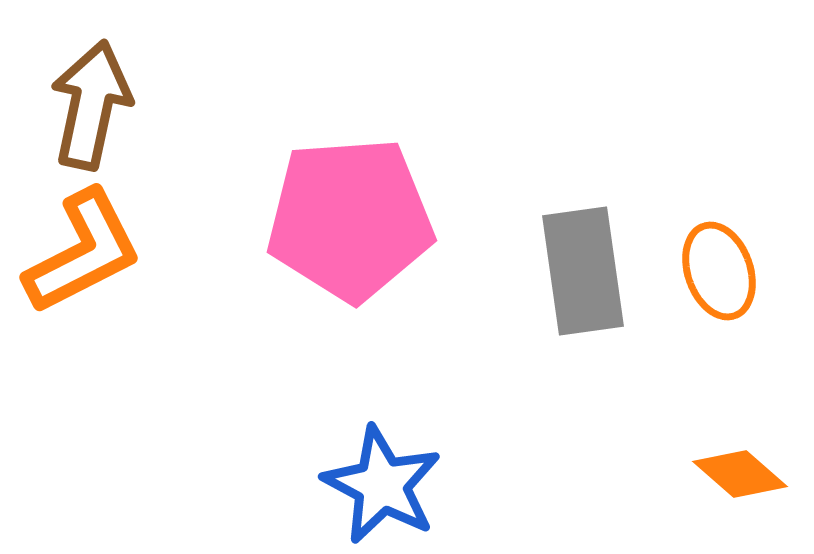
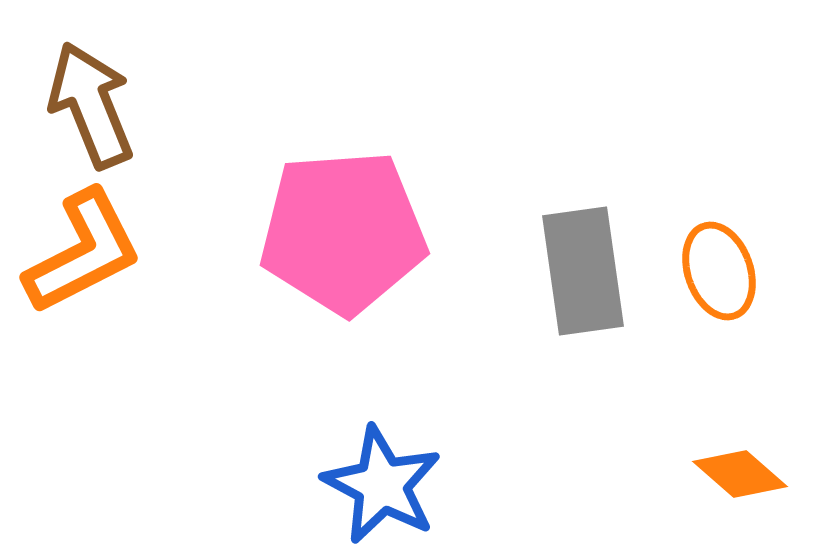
brown arrow: rotated 34 degrees counterclockwise
pink pentagon: moved 7 px left, 13 px down
